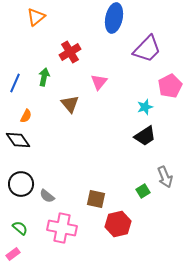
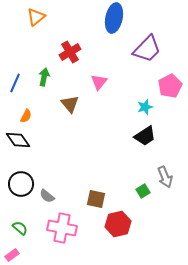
pink rectangle: moved 1 px left, 1 px down
